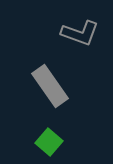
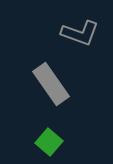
gray rectangle: moved 1 px right, 2 px up
